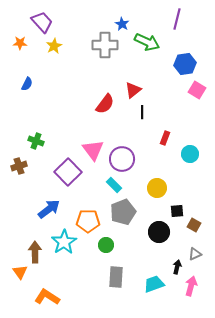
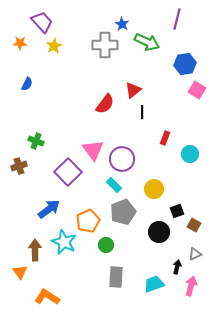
yellow circle: moved 3 px left, 1 px down
black square: rotated 16 degrees counterclockwise
orange pentagon: rotated 25 degrees counterclockwise
cyan star: rotated 15 degrees counterclockwise
brown arrow: moved 2 px up
